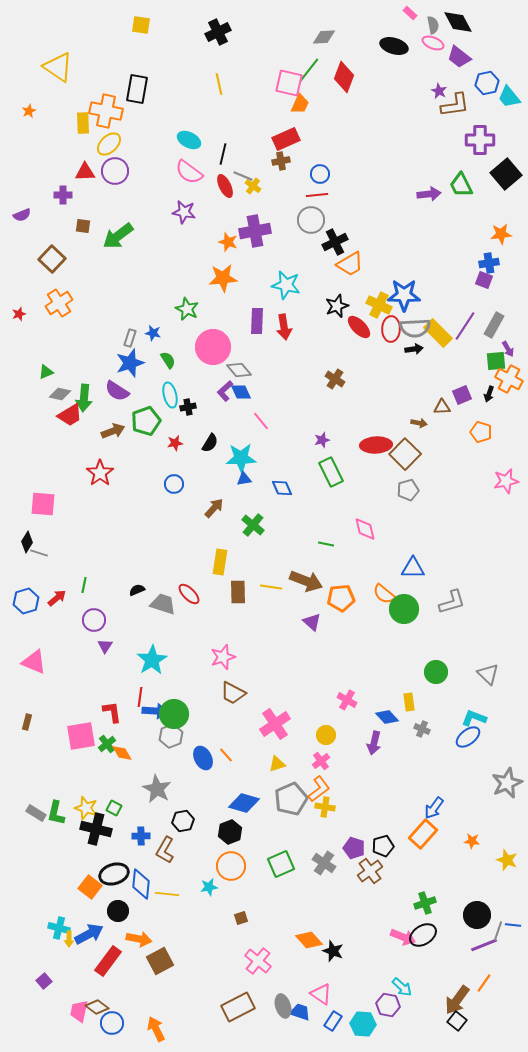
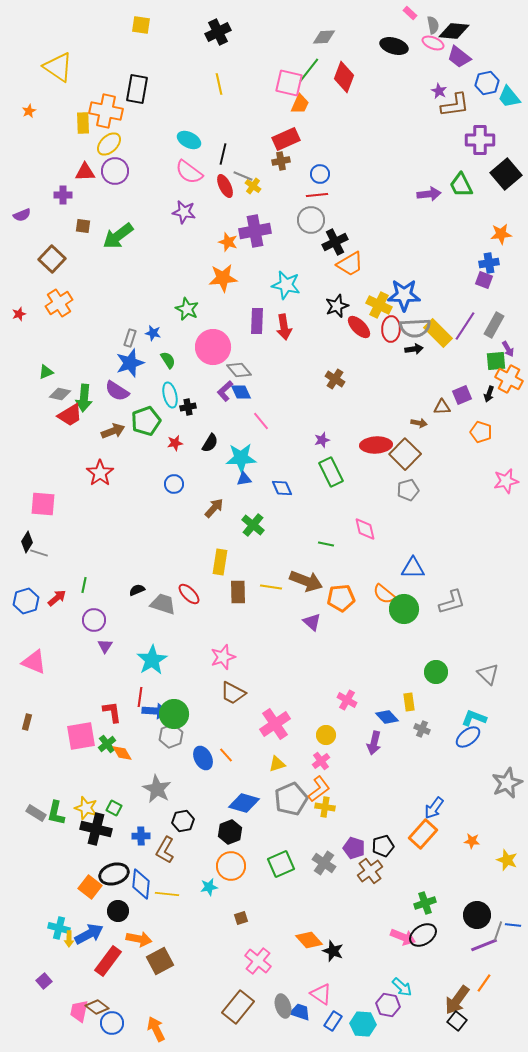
black diamond at (458, 22): moved 4 px left, 9 px down; rotated 56 degrees counterclockwise
brown rectangle at (238, 1007): rotated 24 degrees counterclockwise
